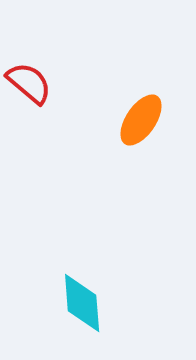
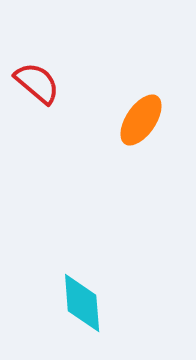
red semicircle: moved 8 px right
